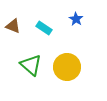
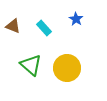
cyan rectangle: rotated 14 degrees clockwise
yellow circle: moved 1 px down
